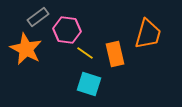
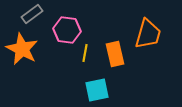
gray rectangle: moved 6 px left, 3 px up
orange star: moved 4 px left
yellow line: rotated 66 degrees clockwise
cyan square: moved 8 px right, 6 px down; rotated 30 degrees counterclockwise
